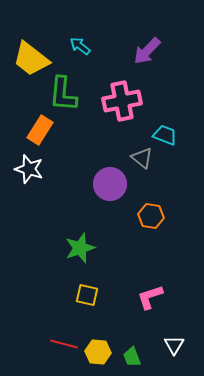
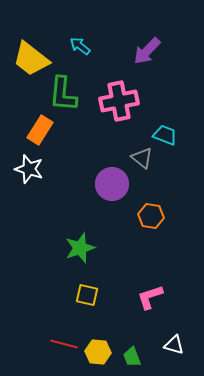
pink cross: moved 3 px left
purple circle: moved 2 px right
white triangle: rotated 45 degrees counterclockwise
